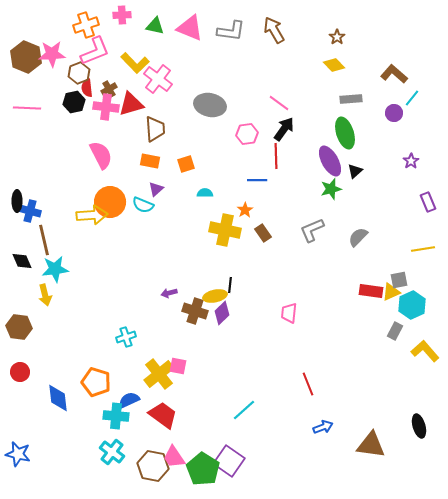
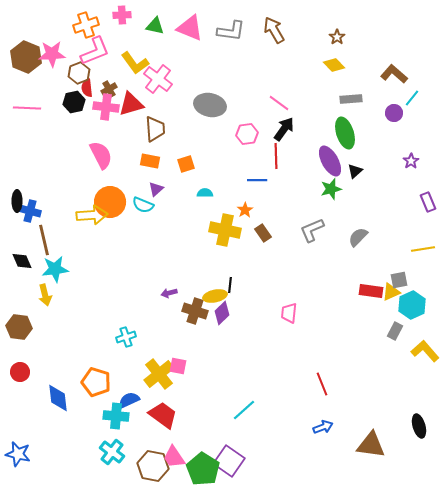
yellow L-shape at (135, 63): rotated 8 degrees clockwise
red line at (308, 384): moved 14 px right
